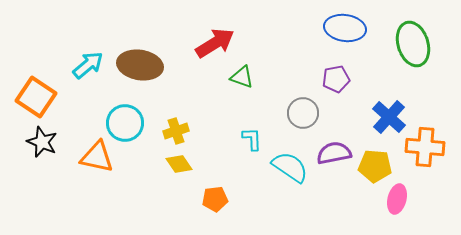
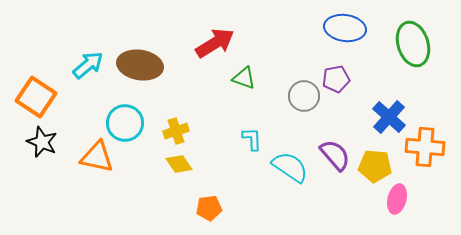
green triangle: moved 2 px right, 1 px down
gray circle: moved 1 px right, 17 px up
purple semicircle: moved 1 px right, 2 px down; rotated 60 degrees clockwise
orange pentagon: moved 6 px left, 9 px down
